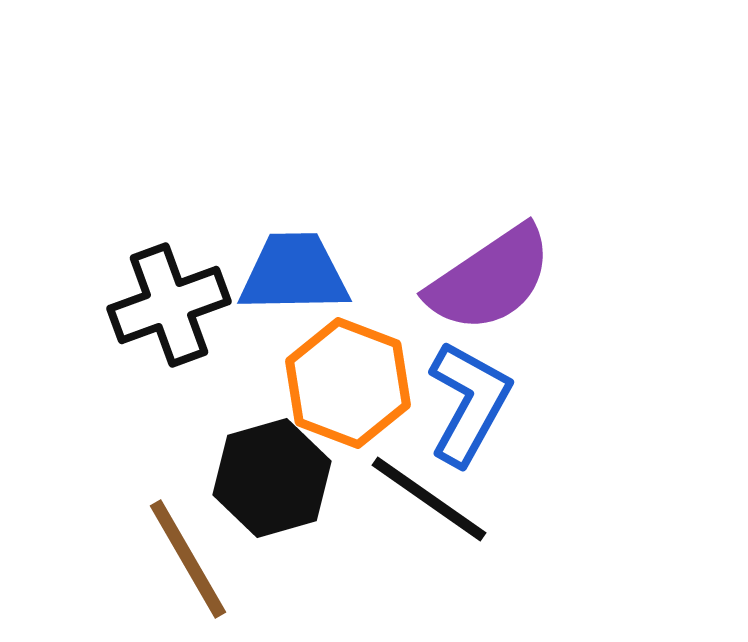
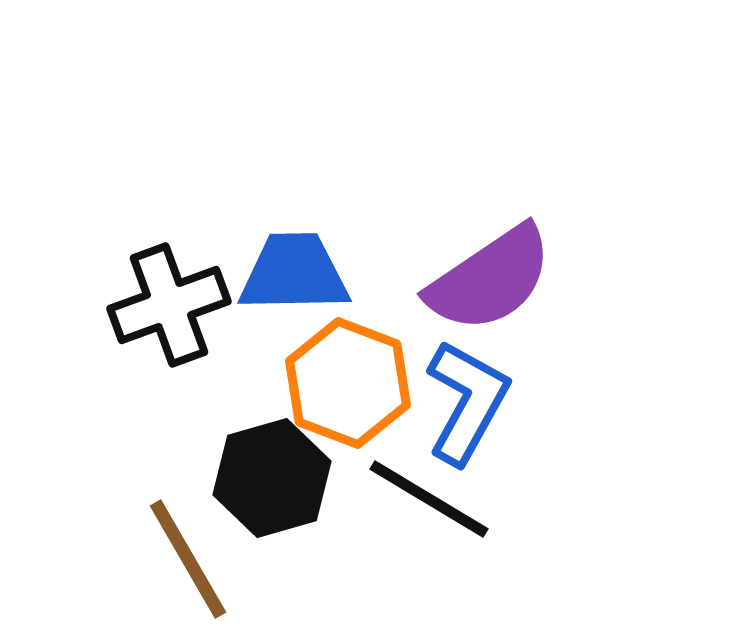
blue L-shape: moved 2 px left, 1 px up
black line: rotated 4 degrees counterclockwise
